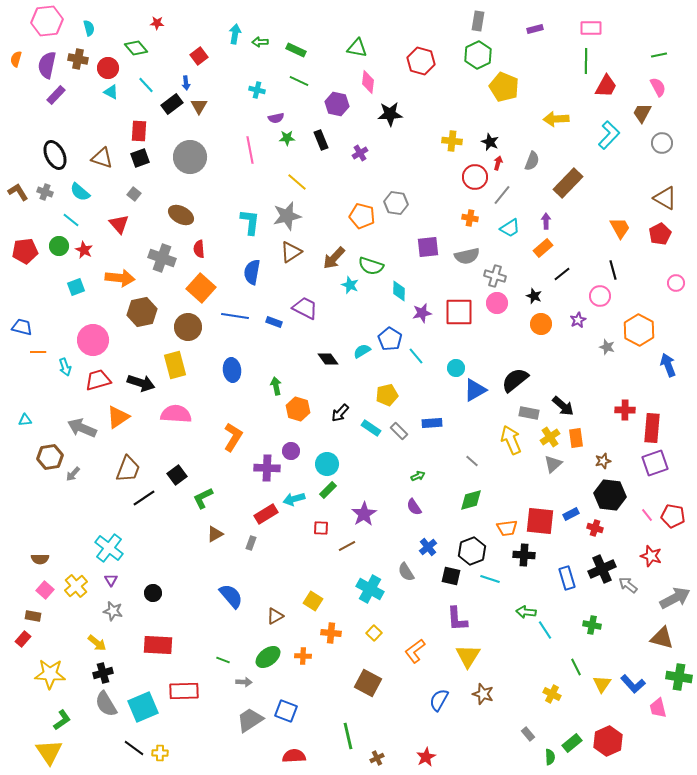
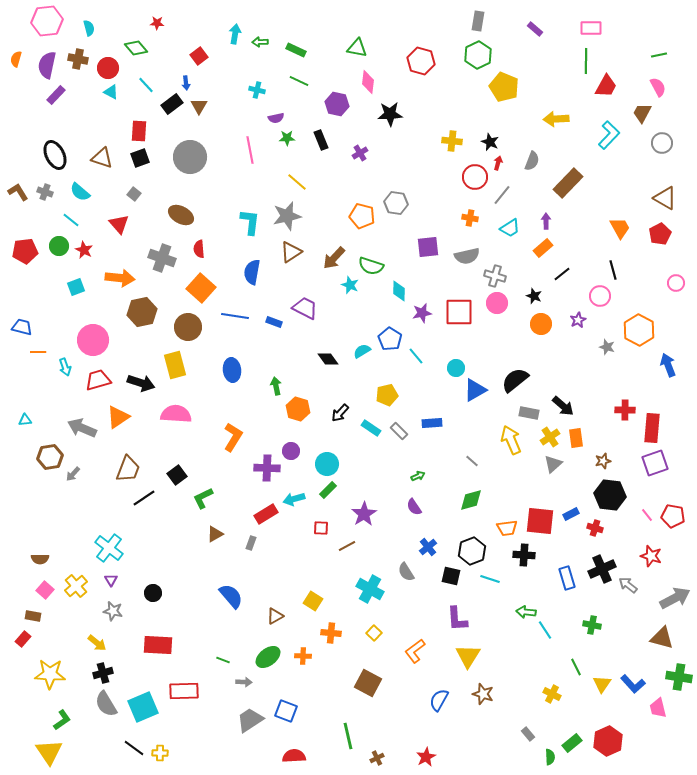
purple rectangle at (535, 29): rotated 56 degrees clockwise
